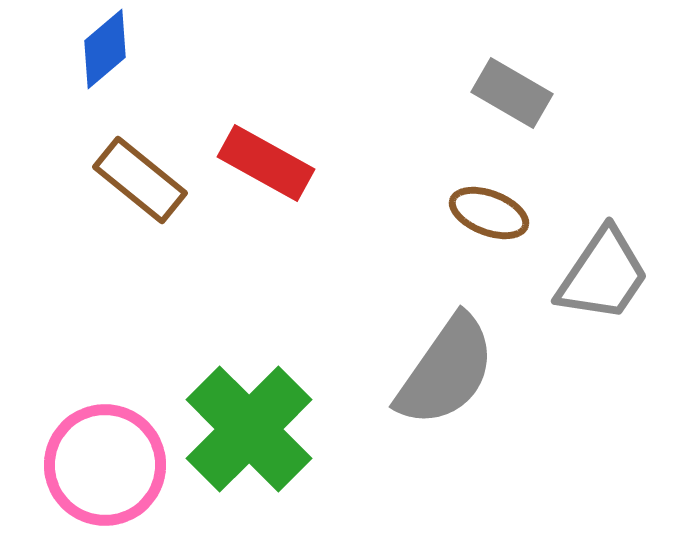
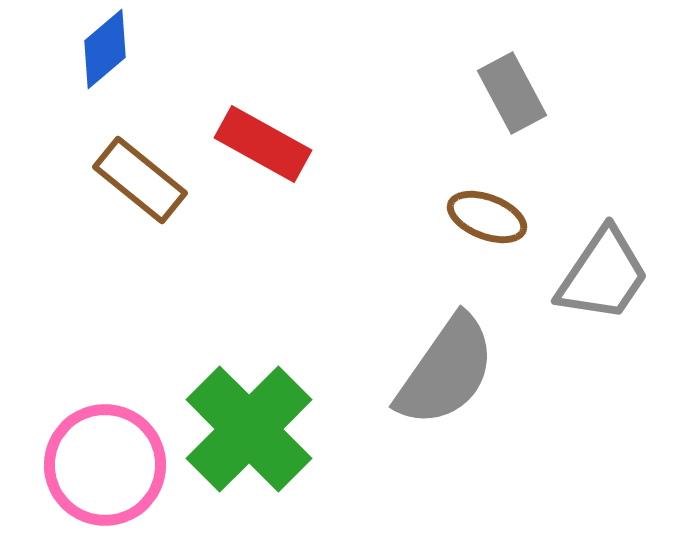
gray rectangle: rotated 32 degrees clockwise
red rectangle: moved 3 px left, 19 px up
brown ellipse: moved 2 px left, 4 px down
